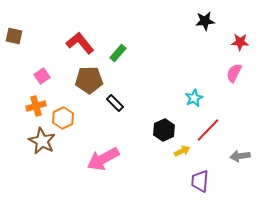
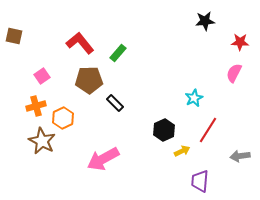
red line: rotated 12 degrees counterclockwise
